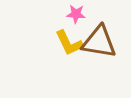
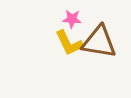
pink star: moved 4 px left, 5 px down
